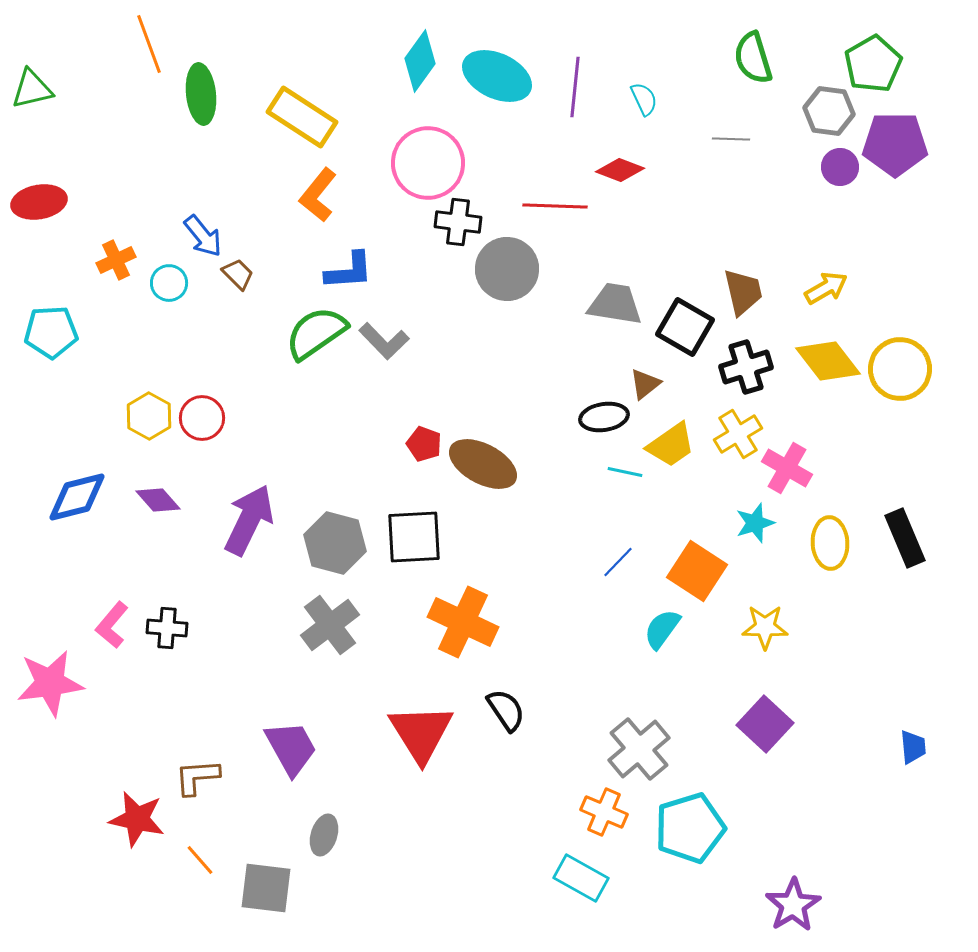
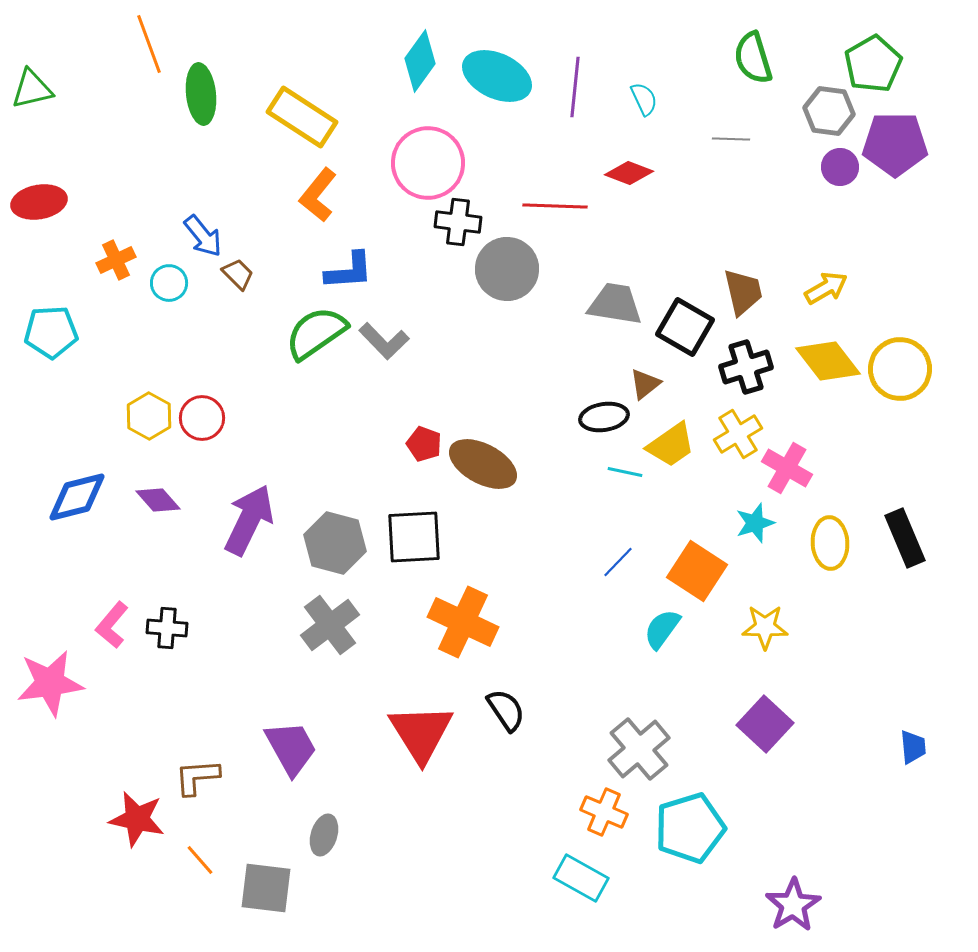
red diamond at (620, 170): moved 9 px right, 3 px down
